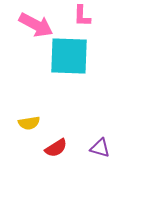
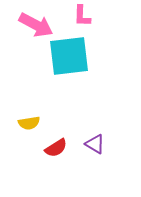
cyan square: rotated 9 degrees counterclockwise
purple triangle: moved 5 px left, 4 px up; rotated 15 degrees clockwise
